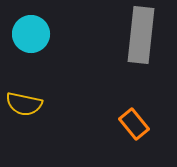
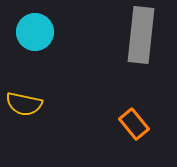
cyan circle: moved 4 px right, 2 px up
